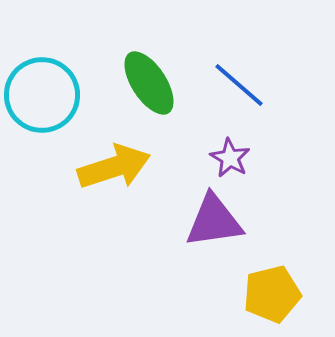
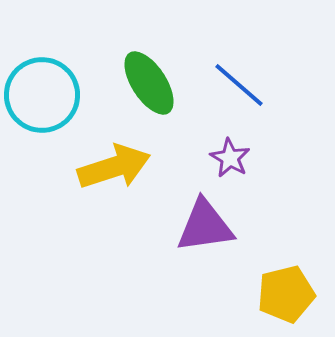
purple triangle: moved 9 px left, 5 px down
yellow pentagon: moved 14 px right
